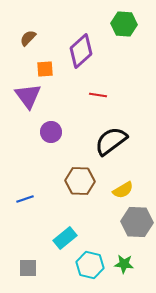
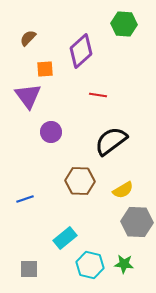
gray square: moved 1 px right, 1 px down
